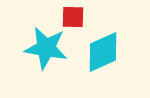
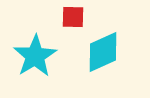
cyan star: moved 11 px left, 8 px down; rotated 30 degrees clockwise
